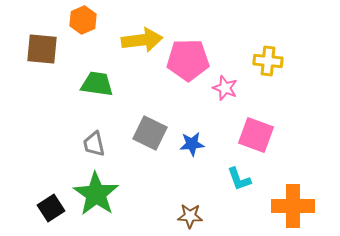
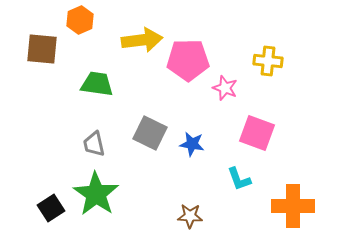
orange hexagon: moved 3 px left
pink square: moved 1 px right, 2 px up
blue star: rotated 15 degrees clockwise
